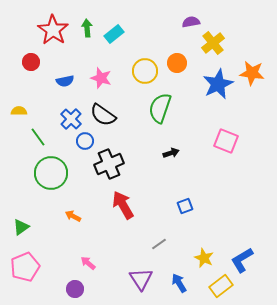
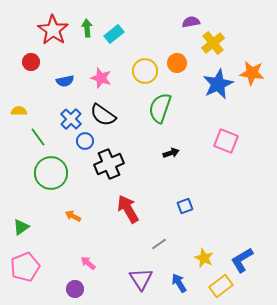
red arrow: moved 5 px right, 4 px down
